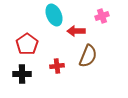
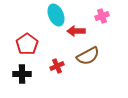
cyan ellipse: moved 2 px right
brown semicircle: rotated 40 degrees clockwise
red cross: rotated 16 degrees counterclockwise
